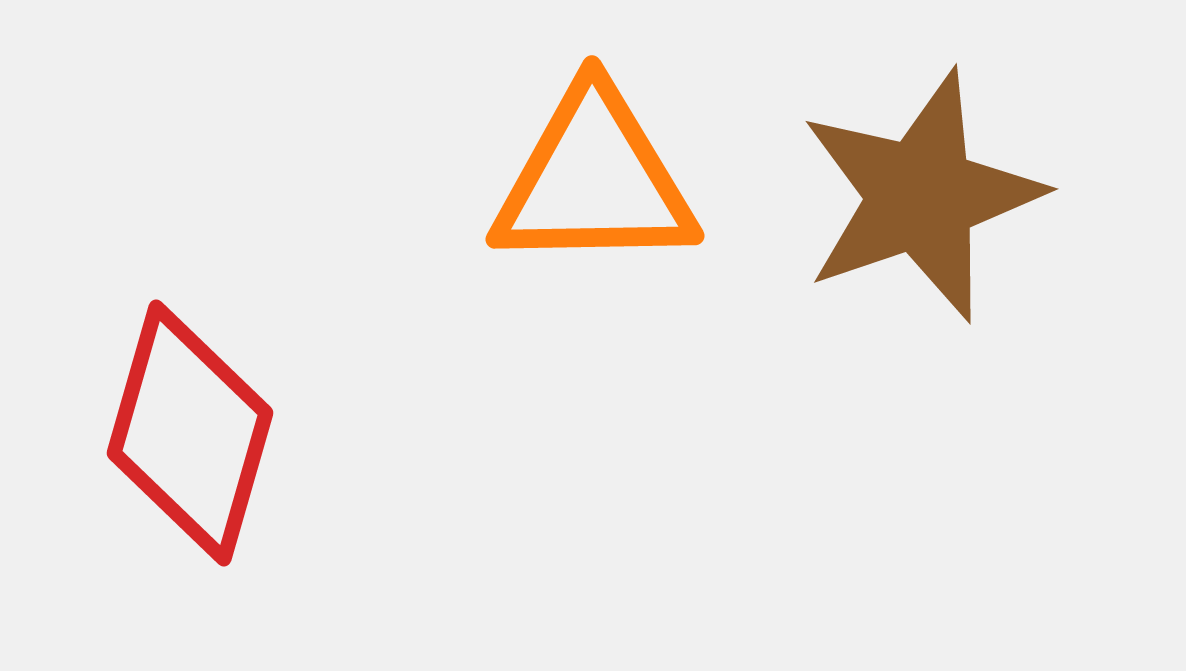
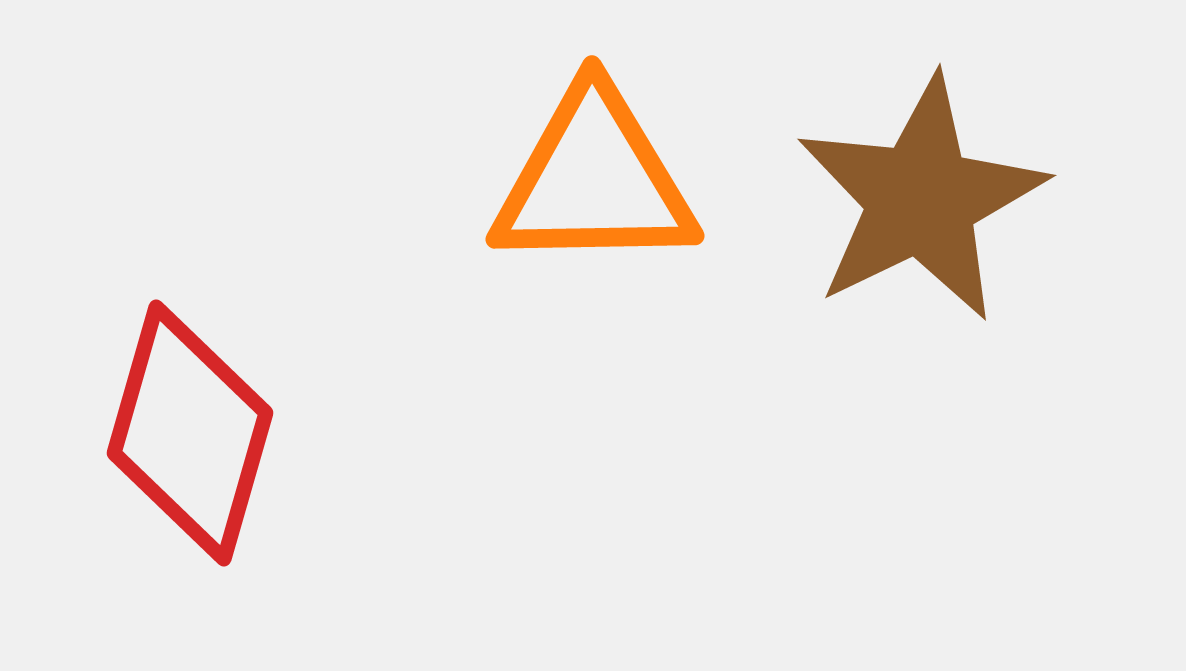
brown star: moved 3 px down; rotated 7 degrees counterclockwise
